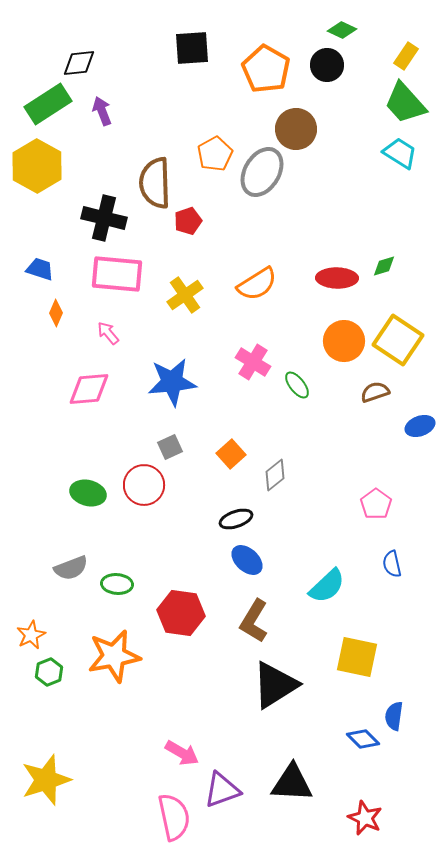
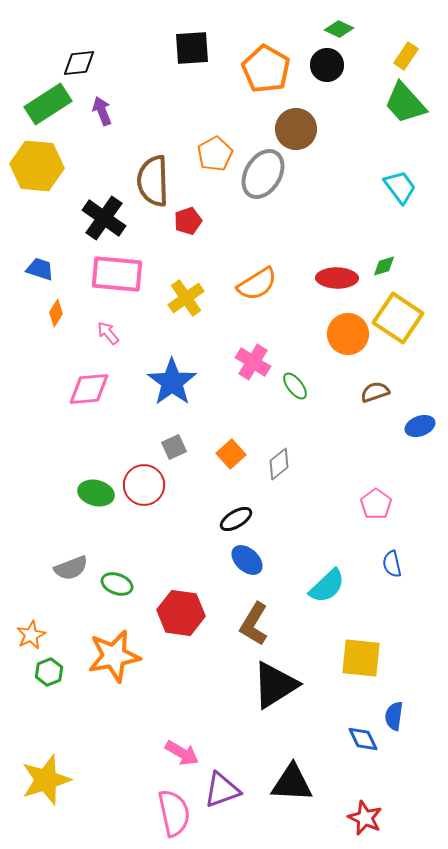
green diamond at (342, 30): moved 3 px left, 1 px up
cyan trapezoid at (400, 153): moved 34 px down; rotated 21 degrees clockwise
yellow hexagon at (37, 166): rotated 24 degrees counterclockwise
gray ellipse at (262, 172): moved 1 px right, 2 px down
brown semicircle at (155, 183): moved 2 px left, 2 px up
black cross at (104, 218): rotated 21 degrees clockwise
yellow cross at (185, 295): moved 1 px right, 3 px down
orange diamond at (56, 313): rotated 8 degrees clockwise
yellow square at (398, 340): moved 22 px up
orange circle at (344, 341): moved 4 px right, 7 px up
blue star at (172, 382): rotated 30 degrees counterclockwise
green ellipse at (297, 385): moved 2 px left, 1 px down
gray square at (170, 447): moved 4 px right
gray diamond at (275, 475): moved 4 px right, 11 px up
green ellipse at (88, 493): moved 8 px right
black ellipse at (236, 519): rotated 12 degrees counterclockwise
green ellipse at (117, 584): rotated 16 degrees clockwise
brown L-shape at (254, 621): moved 3 px down
yellow square at (357, 657): moved 4 px right, 1 px down; rotated 6 degrees counterclockwise
blue diamond at (363, 739): rotated 20 degrees clockwise
pink semicircle at (174, 817): moved 4 px up
